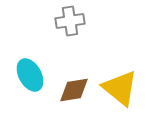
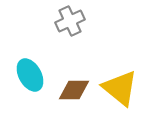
gray cross: rotated 16 degrees counterclockwise
brown diamond: rotated 8 degrees clockwise
